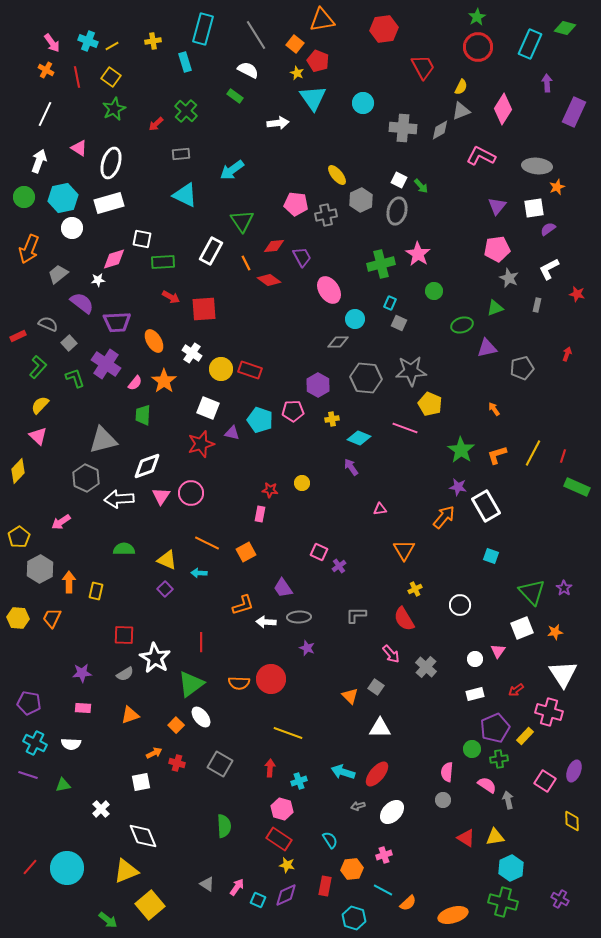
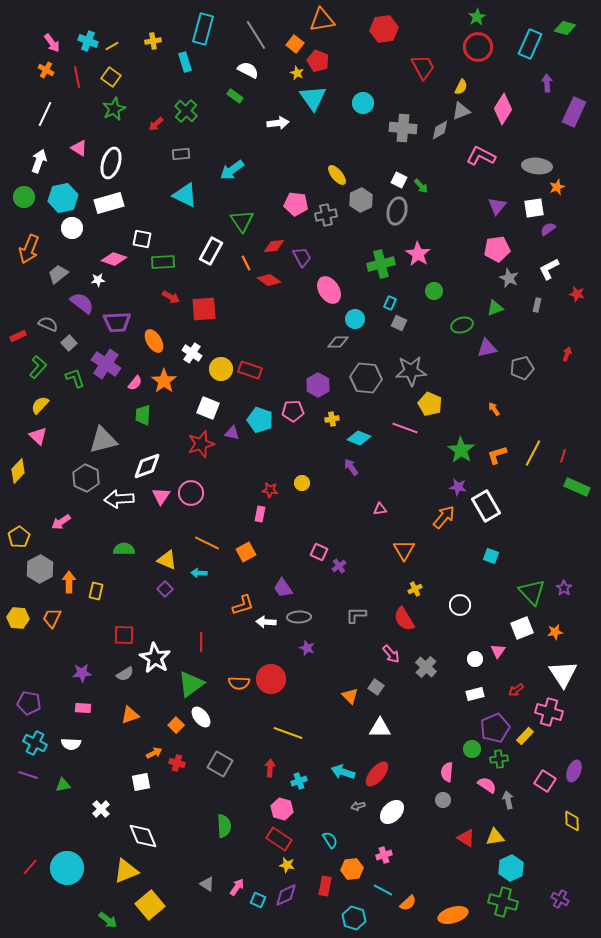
pink diamond at (114, 259): rotated 35 degrees clockwise
